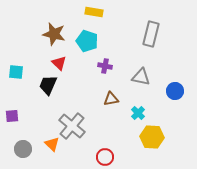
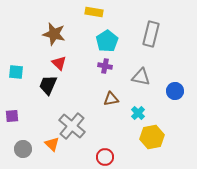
cyan pentagon: moved 20 px right; rotated 20 degrees clockwise
yellow hexagon: rotated 15 degrees counterclockwise
